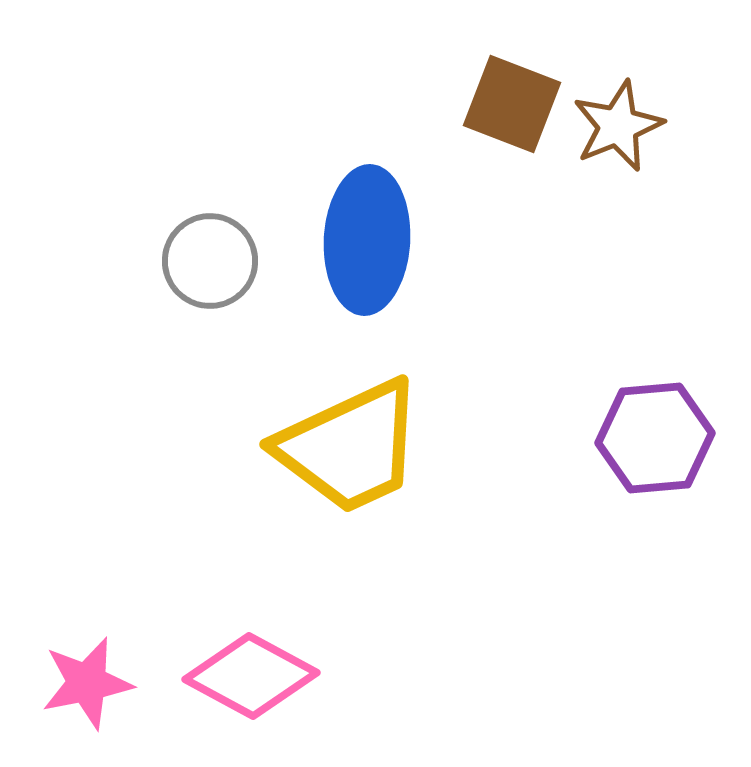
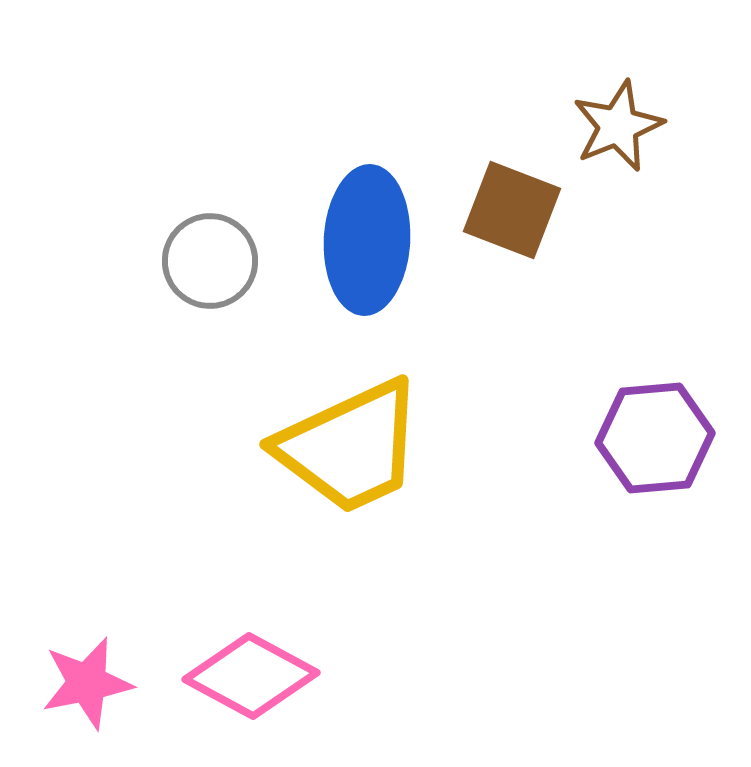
brown square: moved 106 px down
